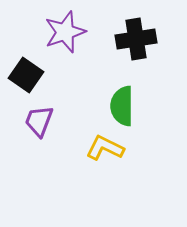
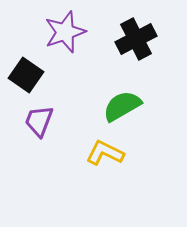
black cross: rotated 18 degrees counterclockwise
green semicircle: rotated 60 degrees clockwise
yellow L-shape: moved 5 px down
